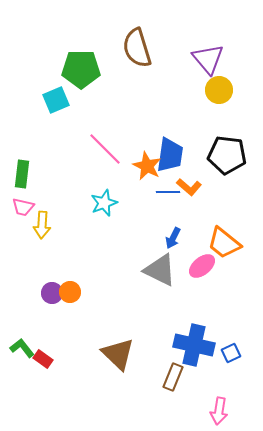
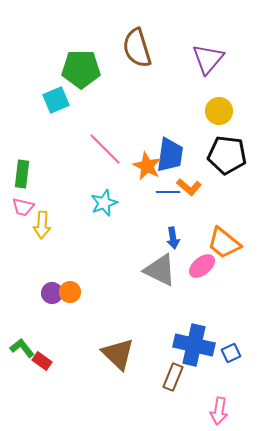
purple triangle: rotated 20 degrees clockwise
yellow circle: moved 21 px down
blue arrow: rotated 35 degrees counterclockwise
red rectangle: moved 1 px left, 2 px down
